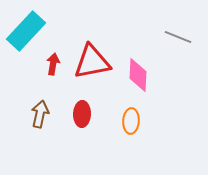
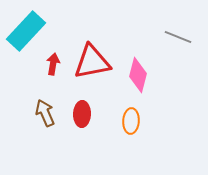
pink diamond: rotated 12 degrees clockwise
brown arrow: moved 5 px right, 1 px up; rotated 36 degrees counterclockwise
